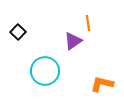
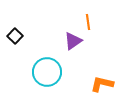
orange line: moved 1 px up
black square: moved 3 px left, 4 px down
cyan circle: moved 2 px right, 1 px down
